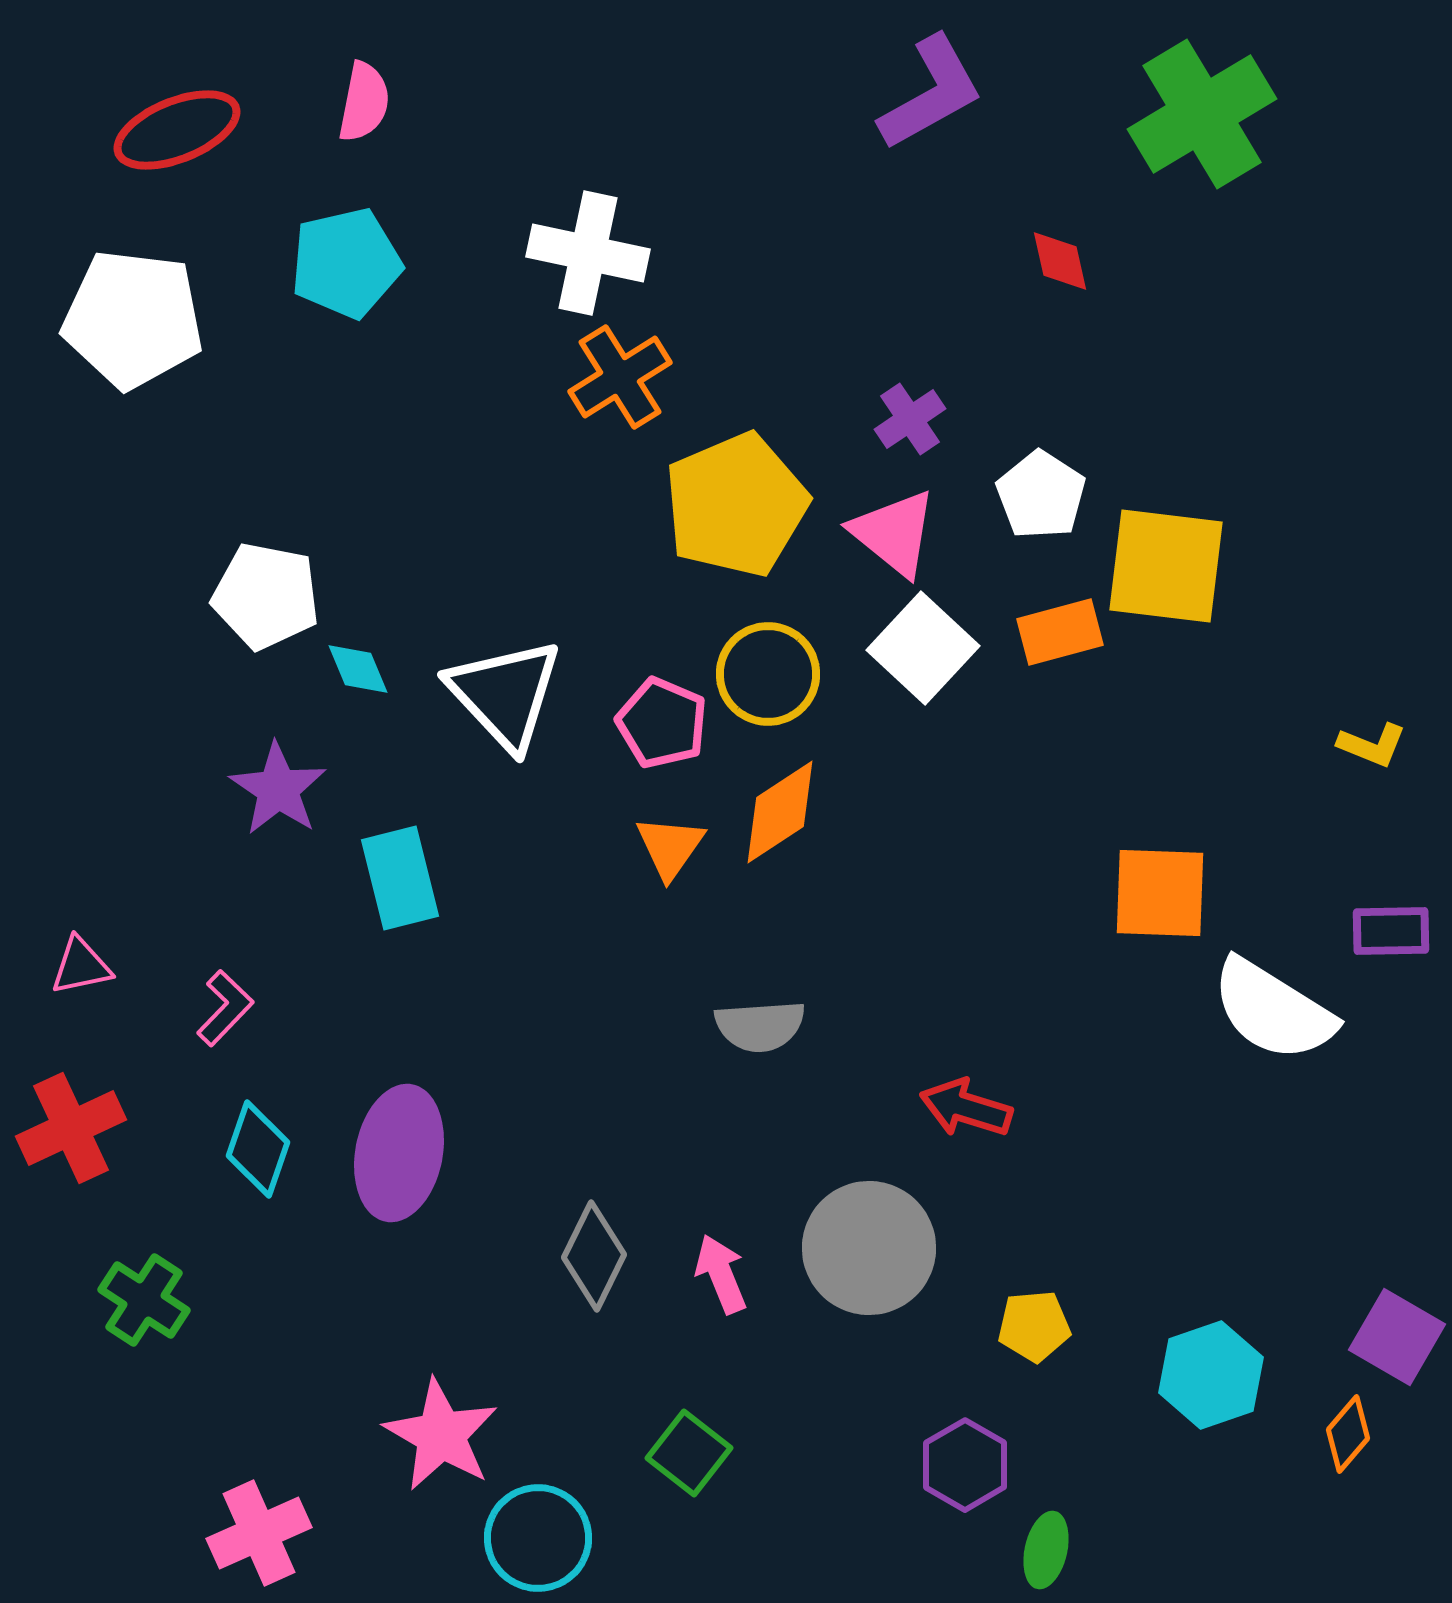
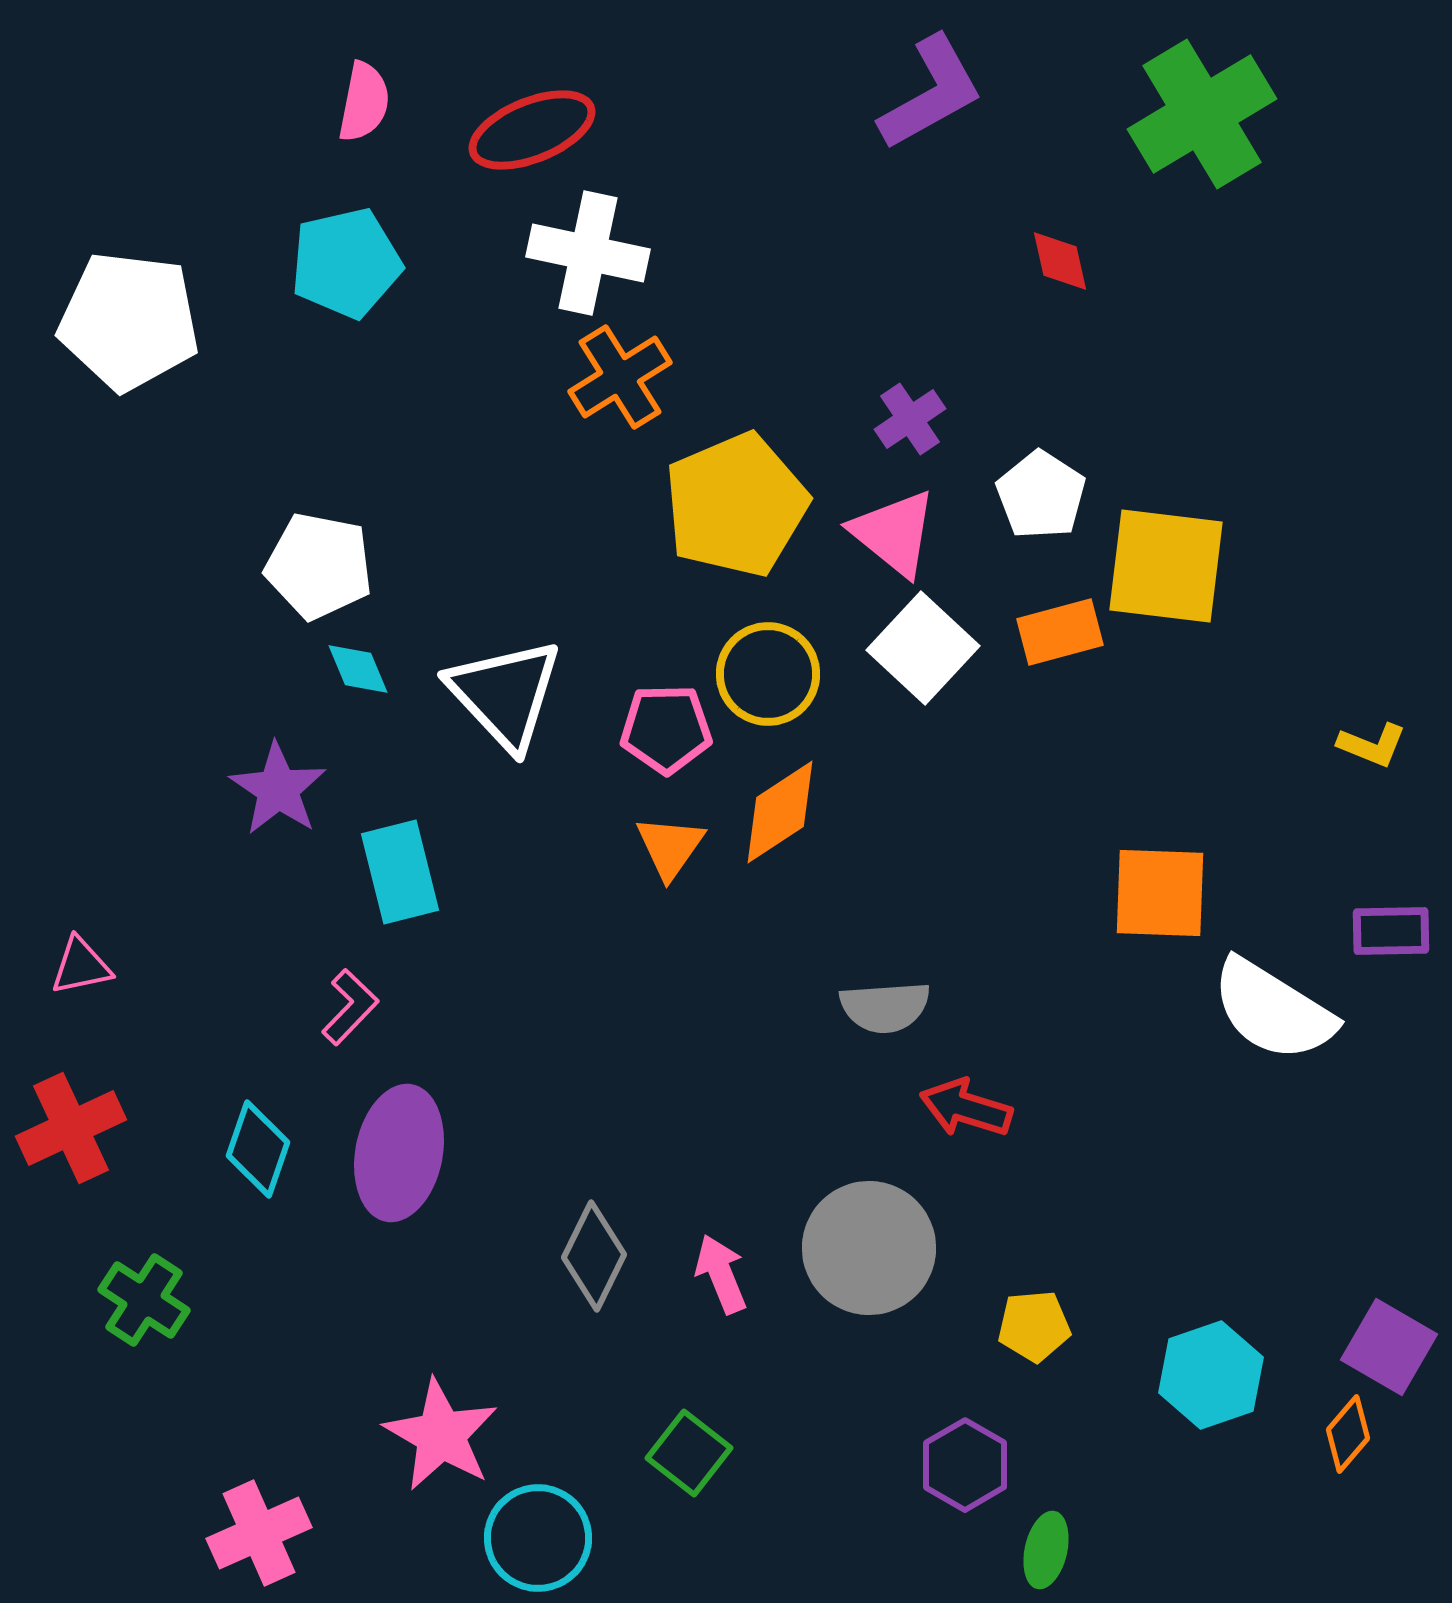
red ellipse at (177, 130): moved 355 px right
white pentagon at (133, 319): moved 4 px left, 2 px down
white pentagon at (266, 596): moved 53 px right, 30 px up
pink pentagon at (662, 723): moved 4 px right, 6 px down; rotated 24 degrees counterclockwise
cyan rectangle at (400, 878): moved 6 px up
pink L-shape at (225, 1008): moved 125 px right, 1 px up
gray semicircle at (760, 1026): moved 125 px right, 19 px up
purple square at (1397, 1337): moved 8 px left, 10 px down
